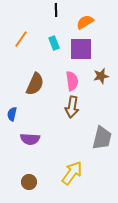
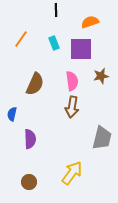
orange semicircle: moved 5 px right; rotated 12 degrees clockwise
purple semicircle: rotated 96 degrees counterclockwise
